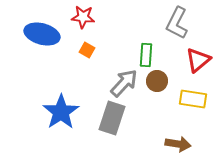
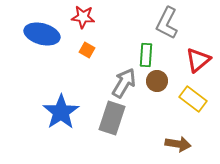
gray L-shape: moved 10 px left
gray arrow: rotated 12 degrees counterclockwise
yellow rectangle: rotated 28 degrees clockwise
